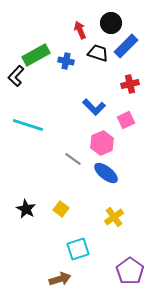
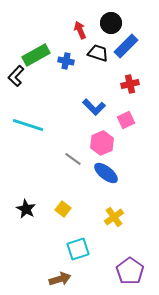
yellow square: moved 2 px right
